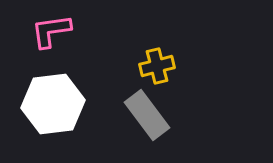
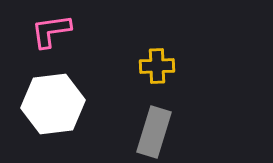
yellow cross: rotated 12 degrees clockwise
gray rectangle: moved 7 px right, 17 px down; rotated 54 degrees clockwise
